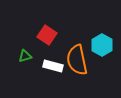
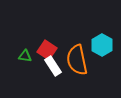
red square: moved 15 px down
green triangle: rotated 24 degrees clockwise
white rectangle: rotated 42 degrees clockwise
